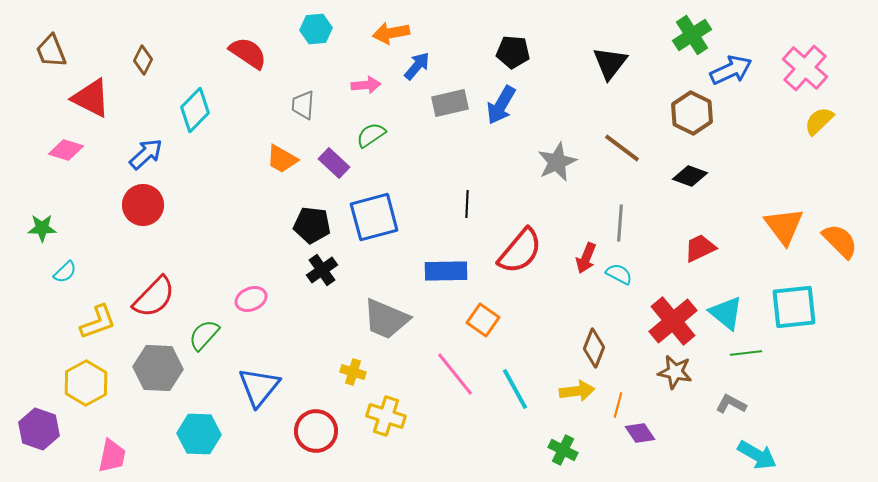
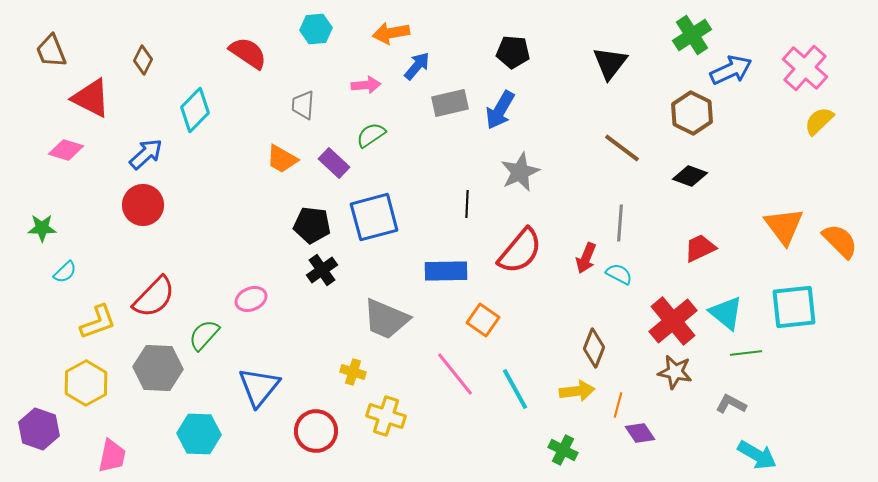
blue arrow at (501, 105): moved 1 px left, 5 px down
gray star at (557, 162): moved 37 px left, 10 px down
